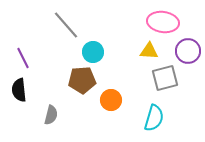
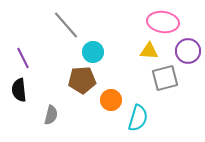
cyan semicircle: moved 16 px left
